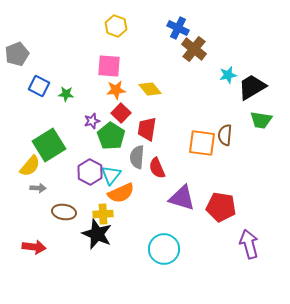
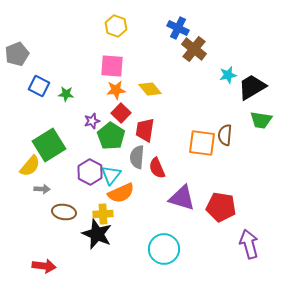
pink square: moved 3 px right
red trapezoid: moved 2 px left, 1 px down
gray arrow: moved 4 px right, 1 px down
red arrow: moved 10 px right, 19 px down
